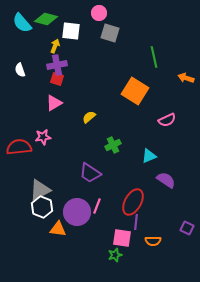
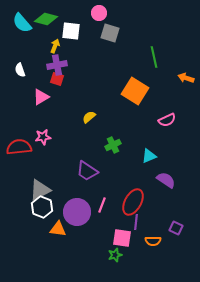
pink triangle: moved 13 px left, 6 px up
purple trapezoid: moved 3 px left, 2 px up
pink line: moved 5 px right, 1 px up
purple square: moved 11 px left
